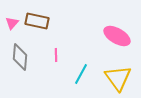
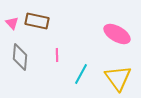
pink triangle: rotated 24 degrees counterclockwise
pink ellipse: moved 2 px up
pink line: moved 1 px right
